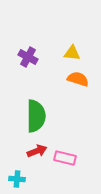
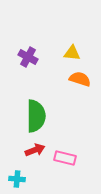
orange semicircle: moved 2 px right
red arrow: moved 2 px left, 1 px up
